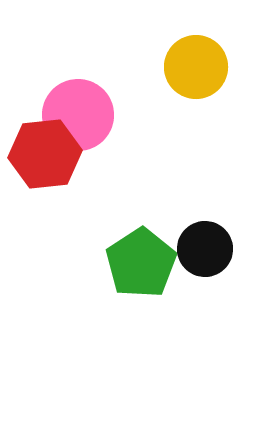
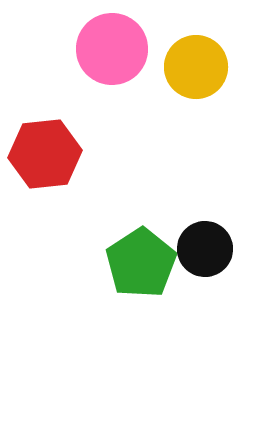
pink circle: moved 34 px right, 66 px up
